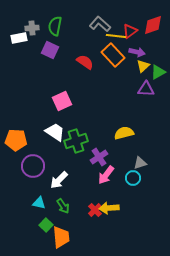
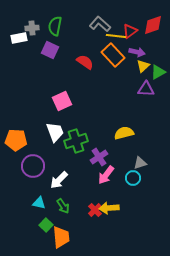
white trapezoid: rotated 35 degrees clockwise
